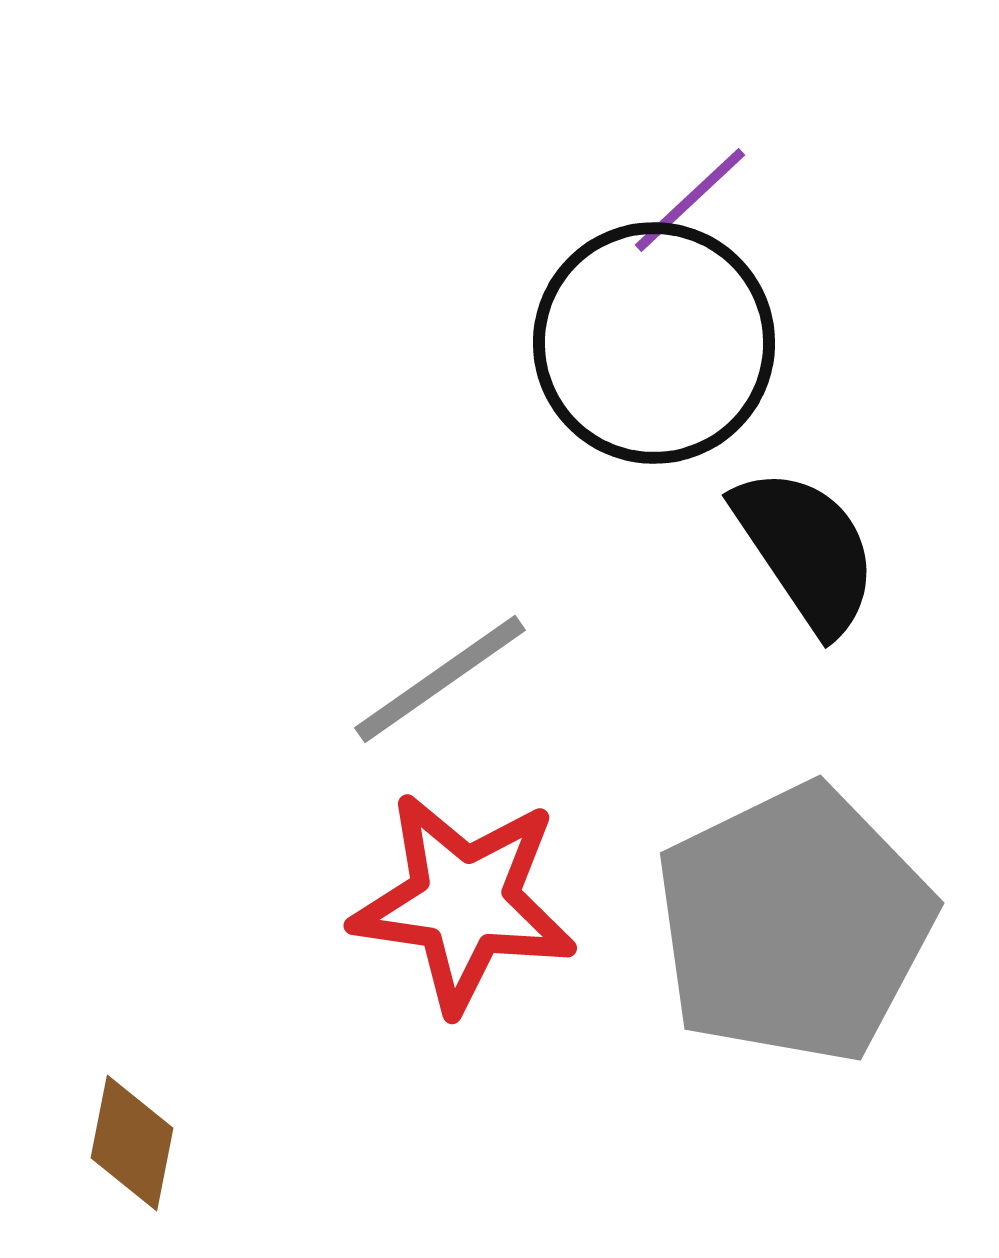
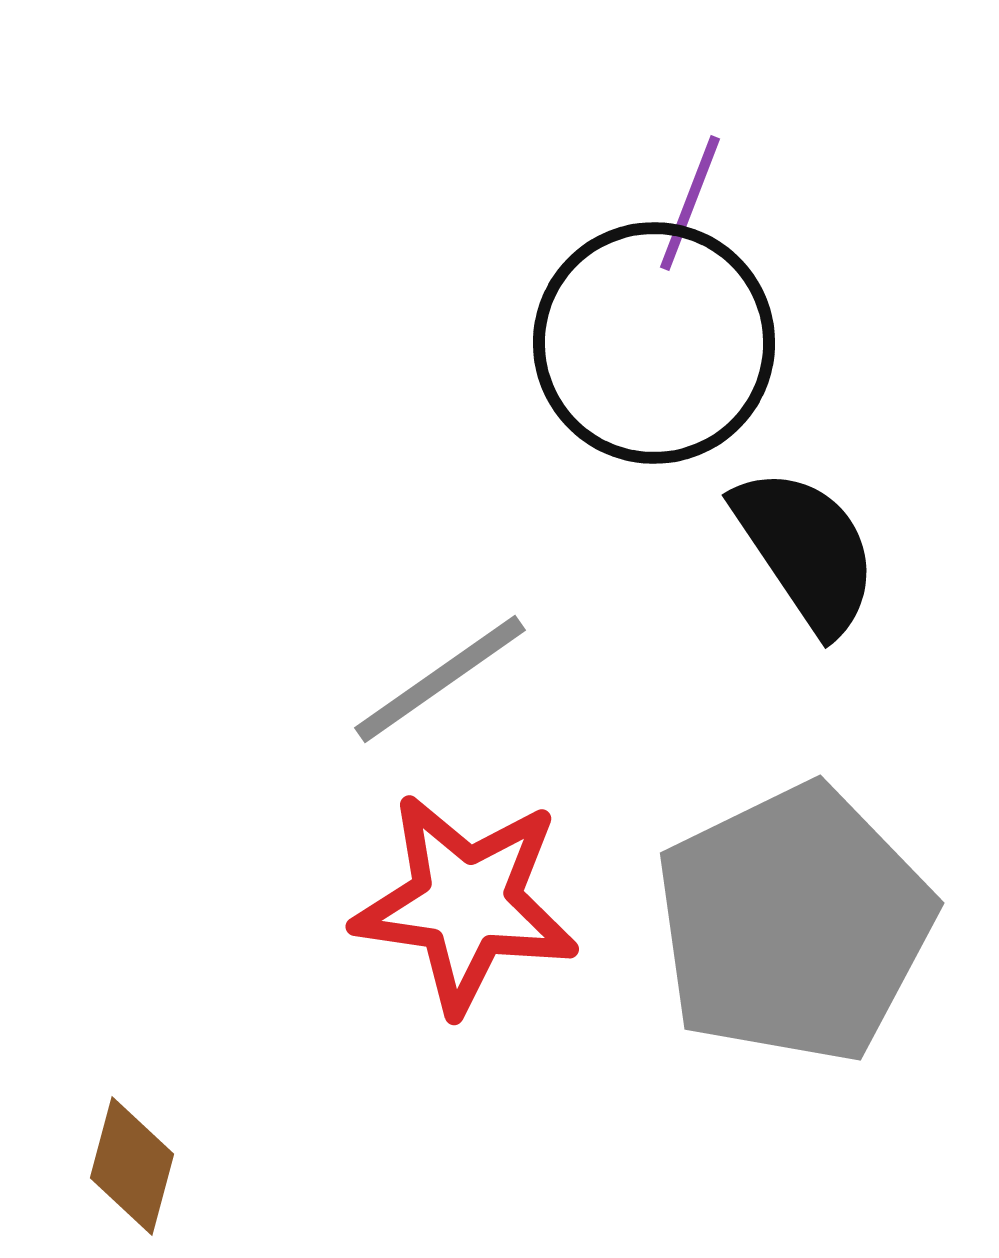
purple line: moved 3 px down; rotated 26 degrees counterclockwise
red star: moved 2 px right, 1 px down
brown diamond: moved 23 px down; rotated 4 degrees clockwise
